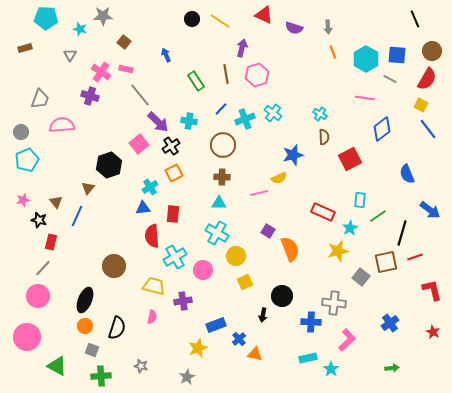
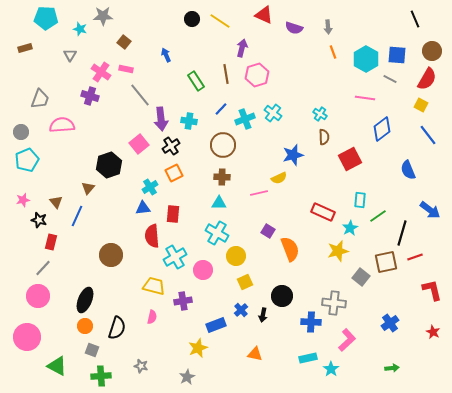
purple arrow at (158, 122): moved 3 px right, 3 px up; rotated 40 degrees clockwise
blue line at (428, 129): moved 6 px down
blue semicircle at (407, 174): moved 1 px right, 4 px up
brown circle at (114, 266): moved 3 px left, 11 px up
blue cross at (239, 339): moved 2 px right, 29 px up
